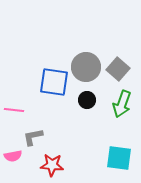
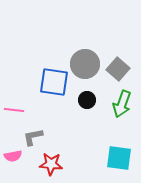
gray circle: moved 1 px left, 3 px up
red star: moved 1 px left, 1 px up
